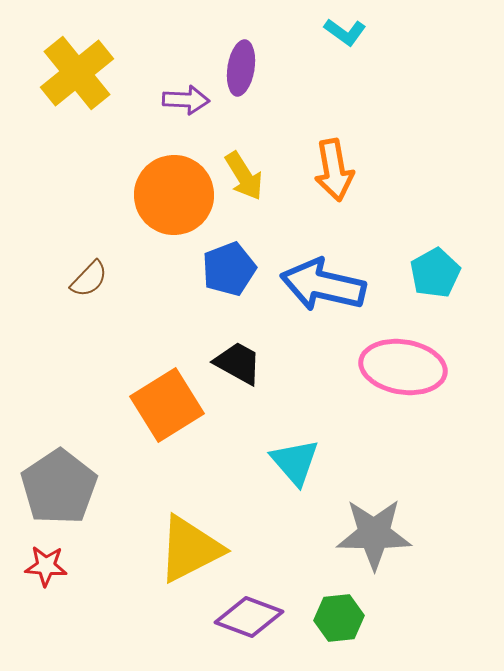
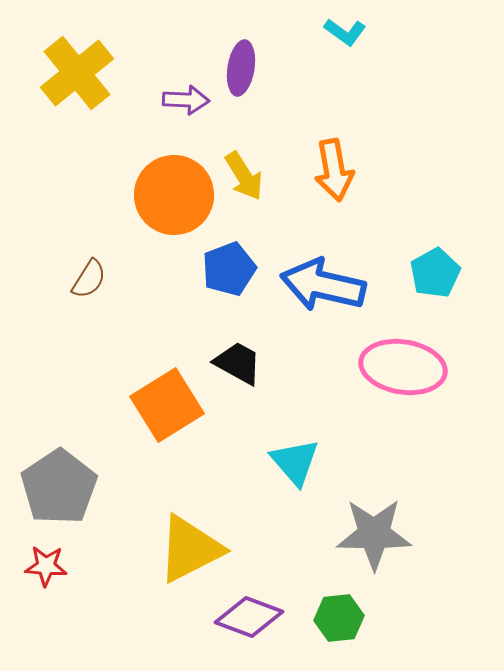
brown semicircle: rotated 12 degrees counterclockwise
